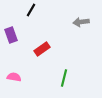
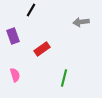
purple rectangle: moved 2 px right, 1 px down
pink semicircle: moved 1 px right, 2 px up; rotated 64 degrees clockwise
